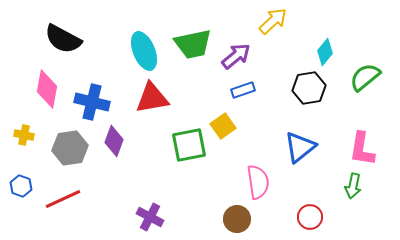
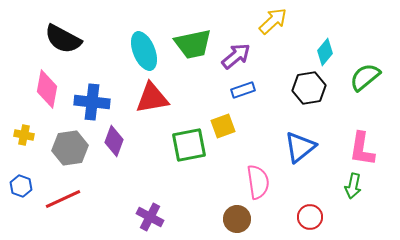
blue cross: rotated 8 degrees counterclockwise
yellow square: rotated 15 degrees clockwise
